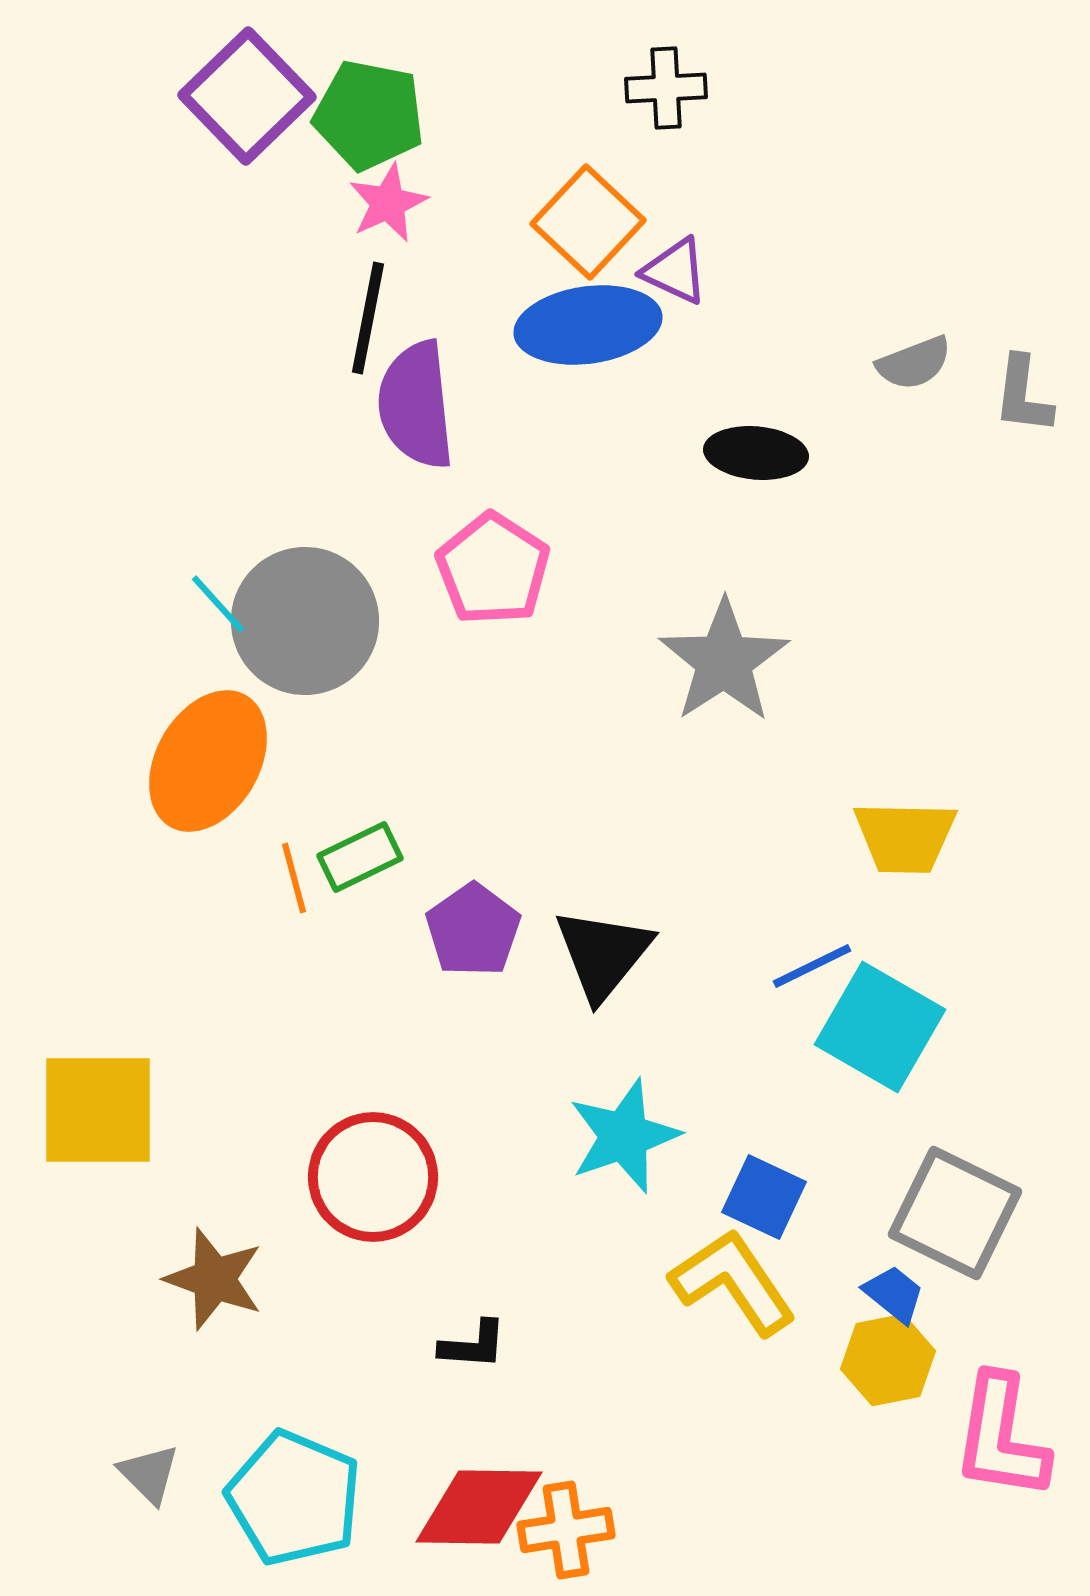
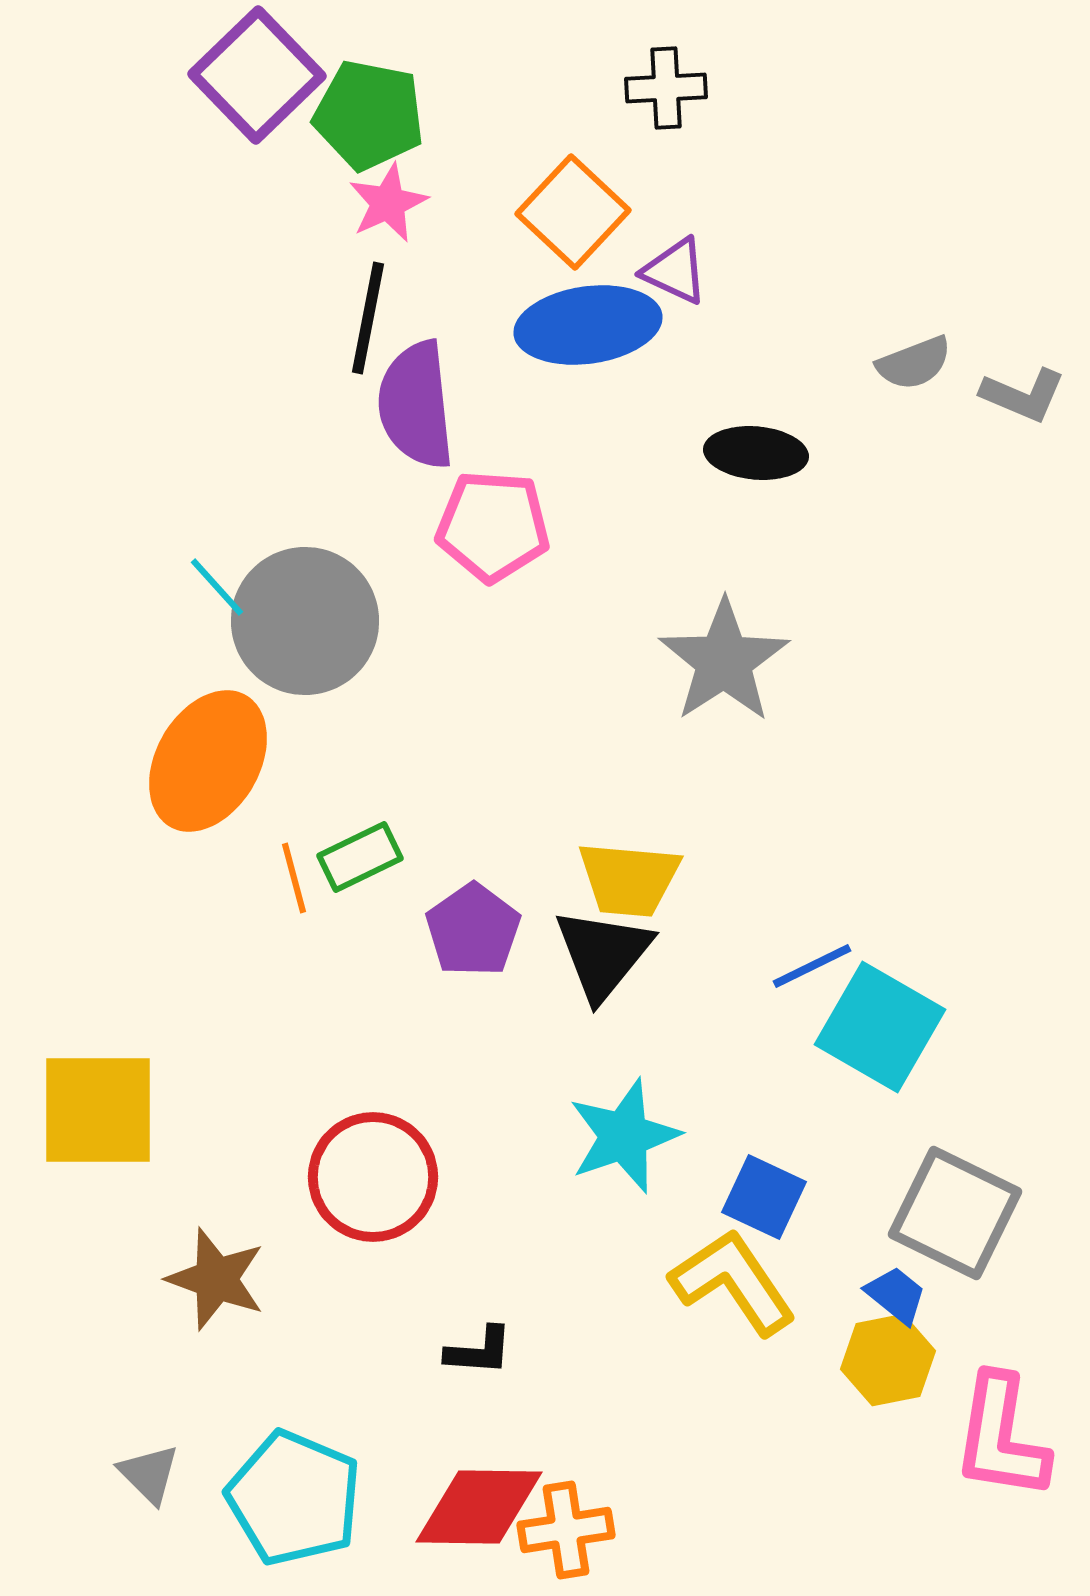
purple square: moved 10 px right, 21 px up
orange square: moved 15 px left, 10 px up
gray L-shape: rotated 74 degrees counterclockwise
pink pentagon: moved 43 px up; rotated 29 degrees counterclockwise
cyan line: moved 1 px left, 17 px up
yellow trapezoid: moved 276 px left, 42 px down; rotated 4 degrees clockwise
brown star: moved 2 px right
blue trapezoid: moved 2 px right, 1 px down
black L-shape: moved 6 px right, 6 px down
